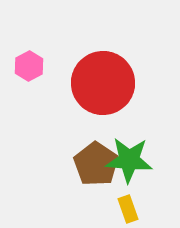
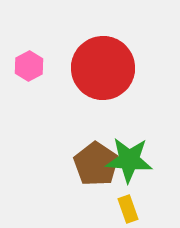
red circle: moved 15 px up
